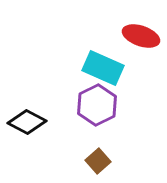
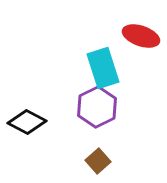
cyan rectangle: rotated 48 degrees clockwise
purple hexagon: moved 2 px down
